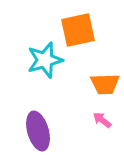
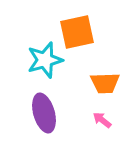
orange square: moved 1 px left, 2 px down
orange trapezoid: moved 1 px up
purple ellipse: moved 6 px right, 18 px up
